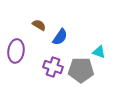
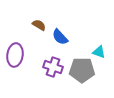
blue semicircle: rotated 102 degrees clockwise
purple ellipse: moved 1 px left, 4 px down
gray pentagon: moved 1 px right
